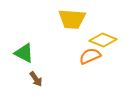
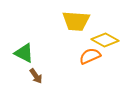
yellow trapezoid: moved 4 px right, 2 px down
yellow diamond: moved 2 px right; rotated 8 degrees clockwise
brown arrow: moved 3 px up
